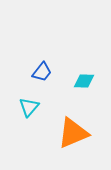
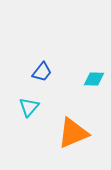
cyan diamond: moved 10 px right, 2 px up
